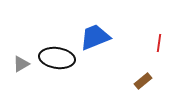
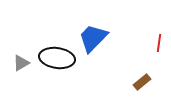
blue trapezoid: moved 2 px left, 1 px down; rotated 24 degrees counterclockwise
gray triangle: moved 1 px up
brown rectangle: moved 1 px left, 1 px down
